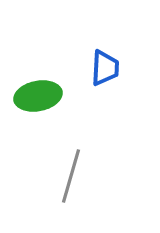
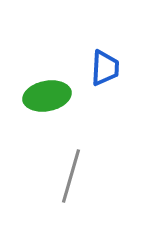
green ellipse: moved 9 px right
